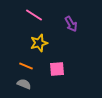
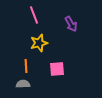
pink line: rotated 36 degrees clockwise
orange line: rotated 64 degrees clockwise
gray semicircle: moved 1 px left; rotated 24 degrees counterclockwise
